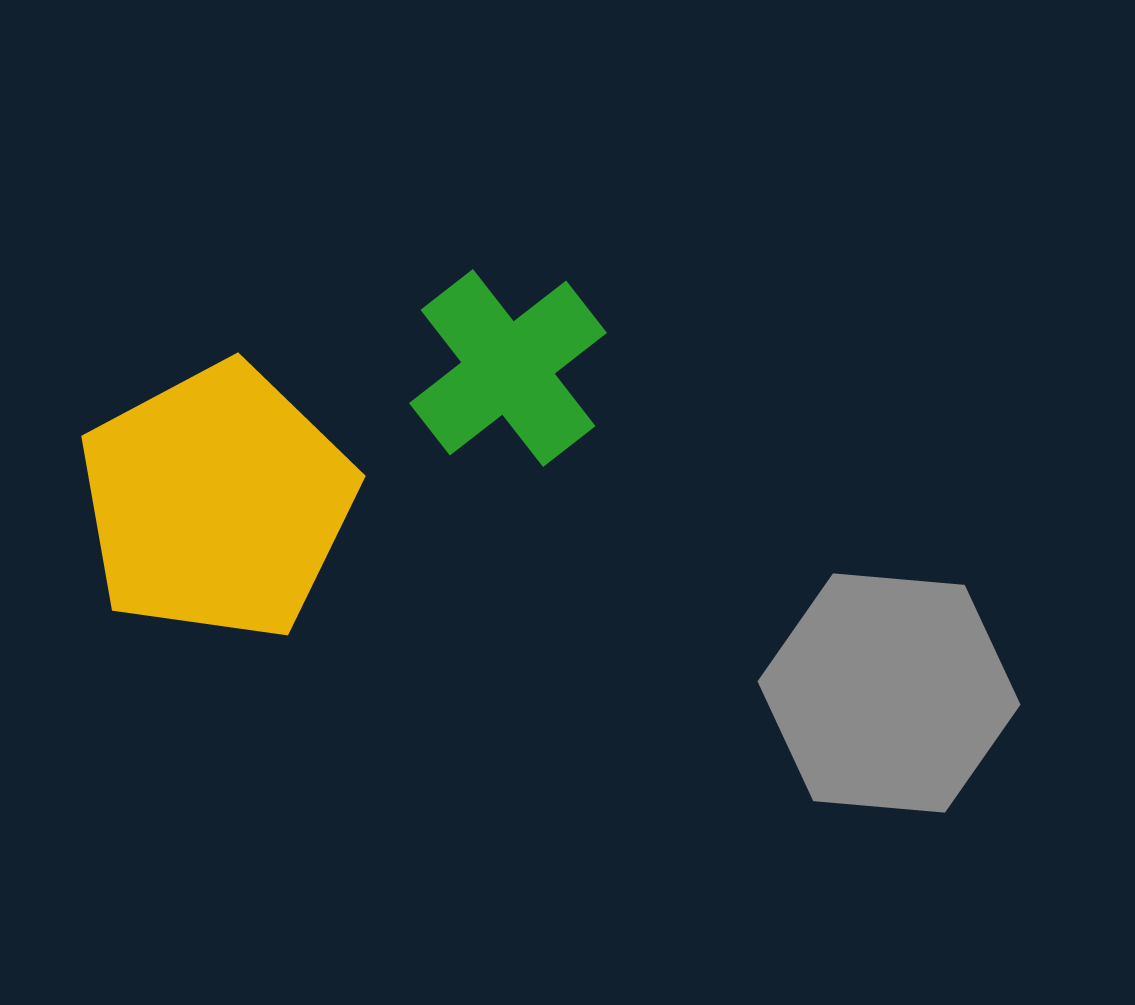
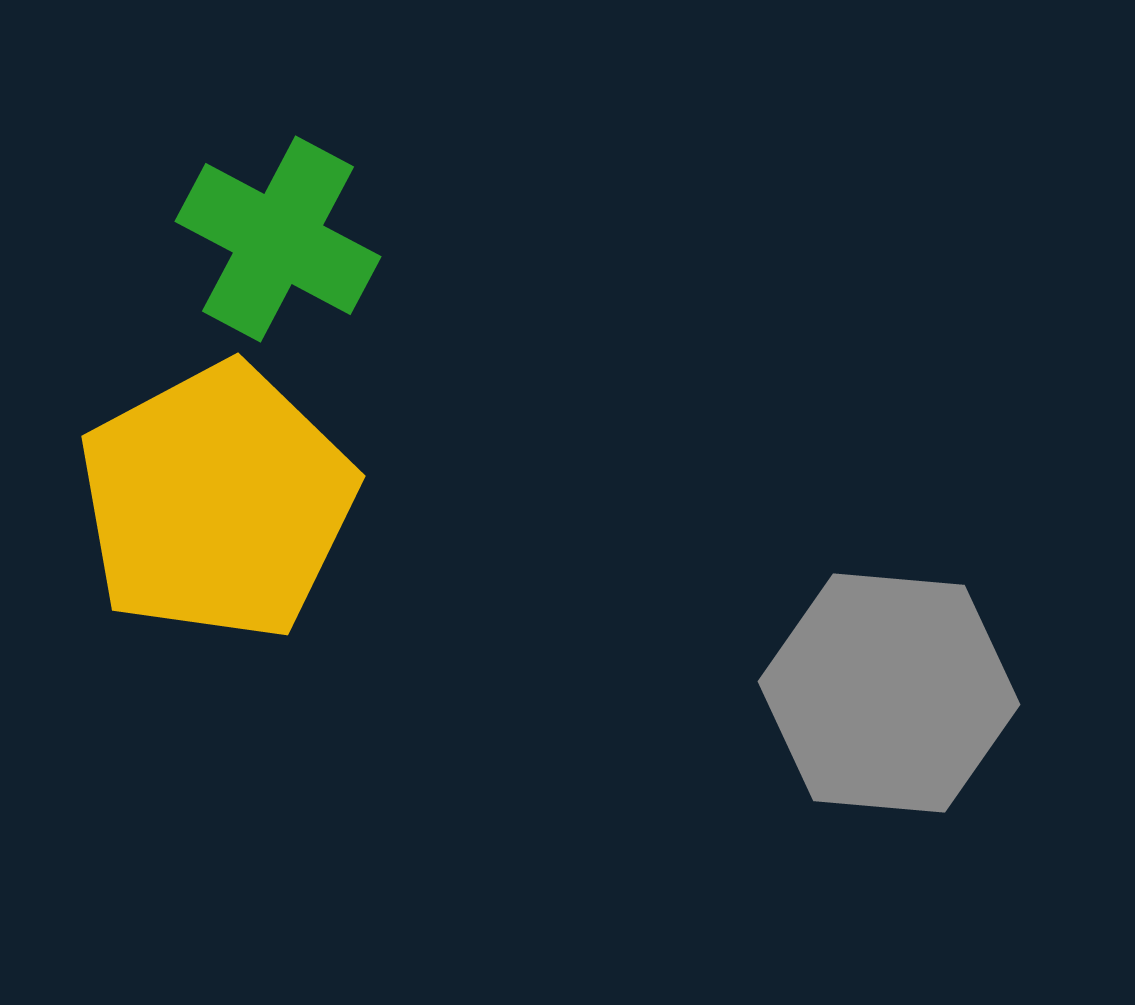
green cross: moved 230 px left, 129 px up; rotated 24 degrees counterclockwise
